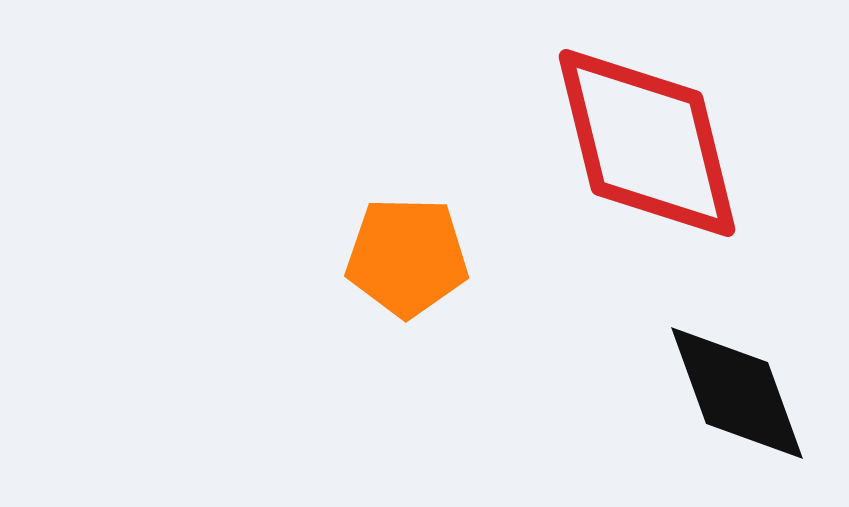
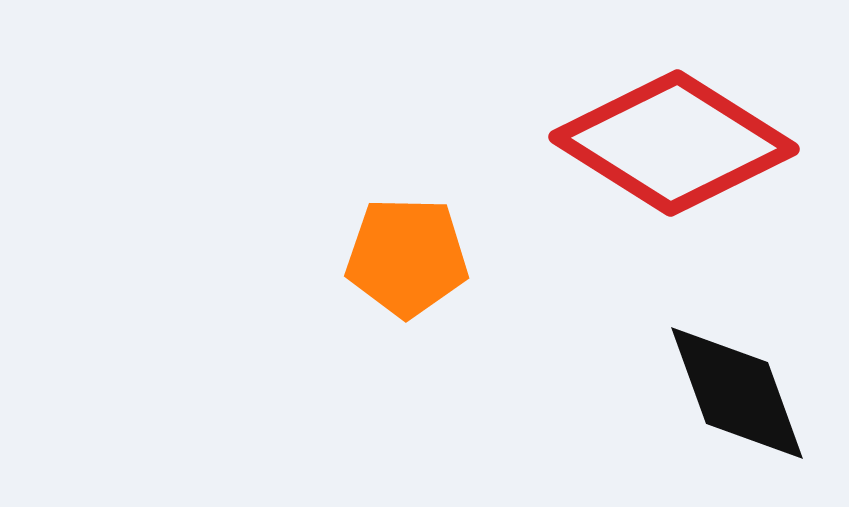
red diamond: moved 27 px right; rotated 44 degrees counterclockwise
